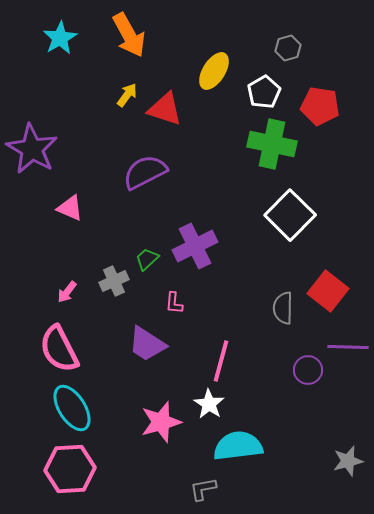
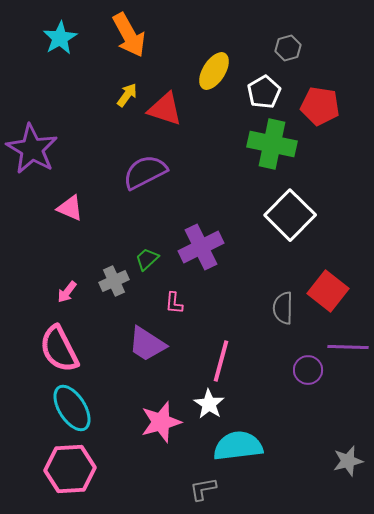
purple cross: moved 6 px right, 1 px down
